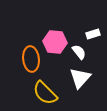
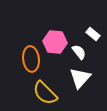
white rectangle: rotated 56 degrees clockwise
